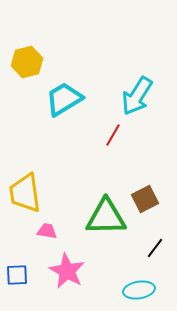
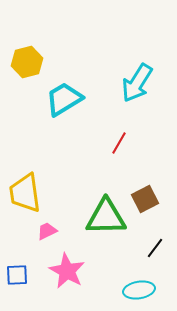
cyan arrow: moved 13 px up
red line: moved 6 px right, 8 px down
pink trapezoid: rotated 35 degrees counterclockwise
